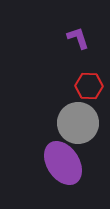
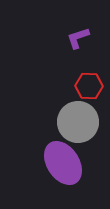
purple L-shape: rotated 90 degrees counterclockwise
gray circle: moved 1 px up
